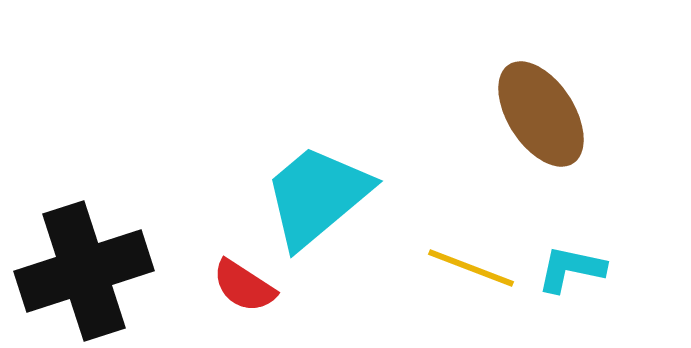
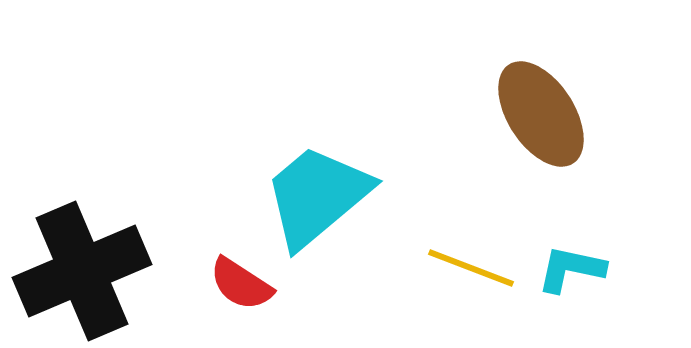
black cross: moved 2 px left; rotated 5 degrees counterclockwise
red semicircle: moved 3 px left, 2 px up
